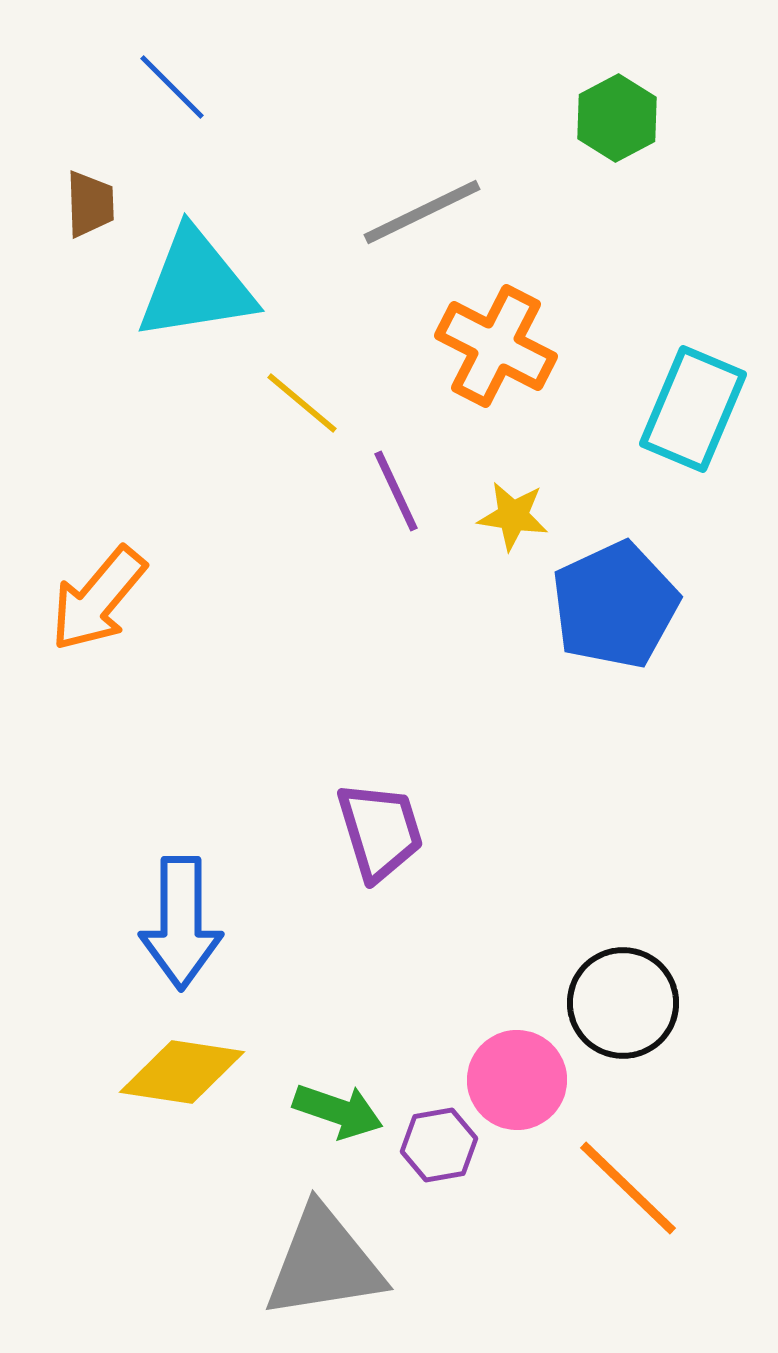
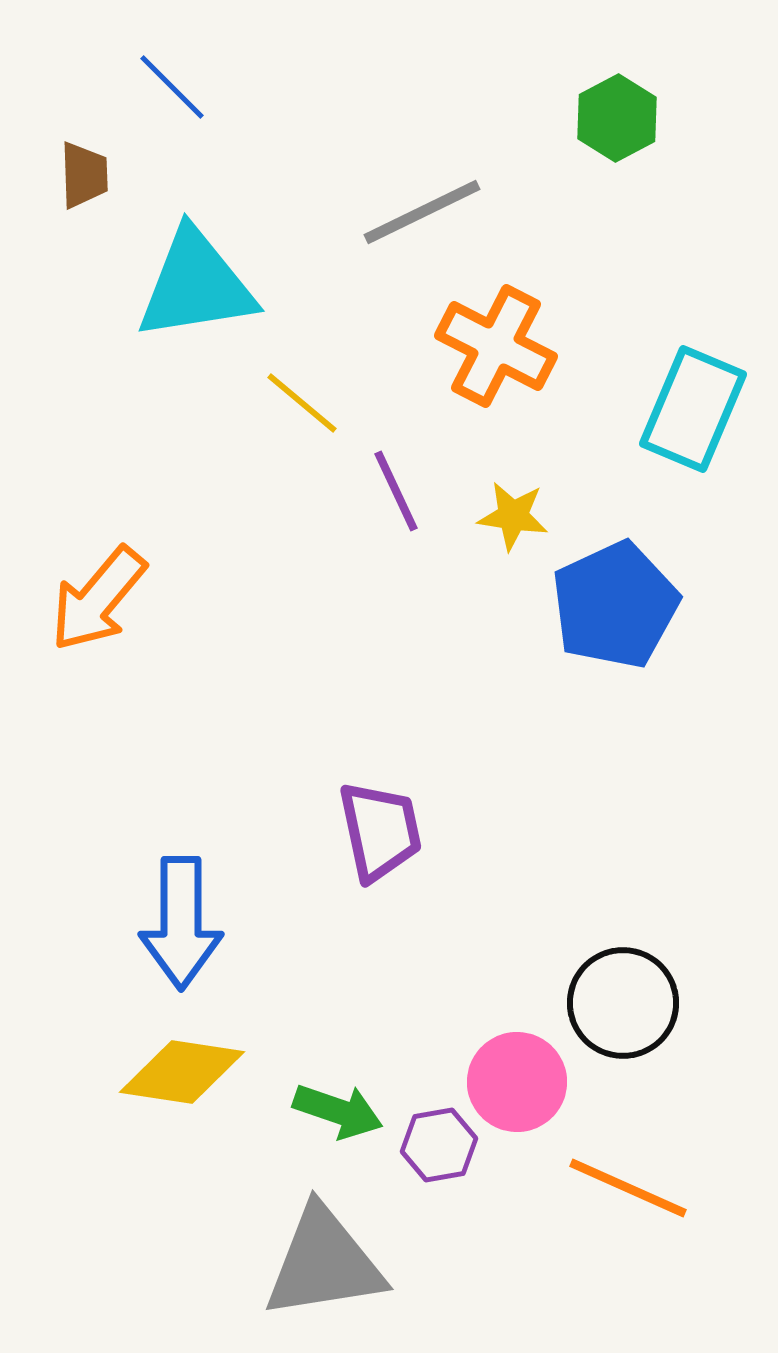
brown trapezoid: moved 6 px left, 29 px up
purple trapezoid: rotated 5 degrees clockwise
pink circle: moved 2 px down
orange line: rotated 20 degrees counterclockwise
